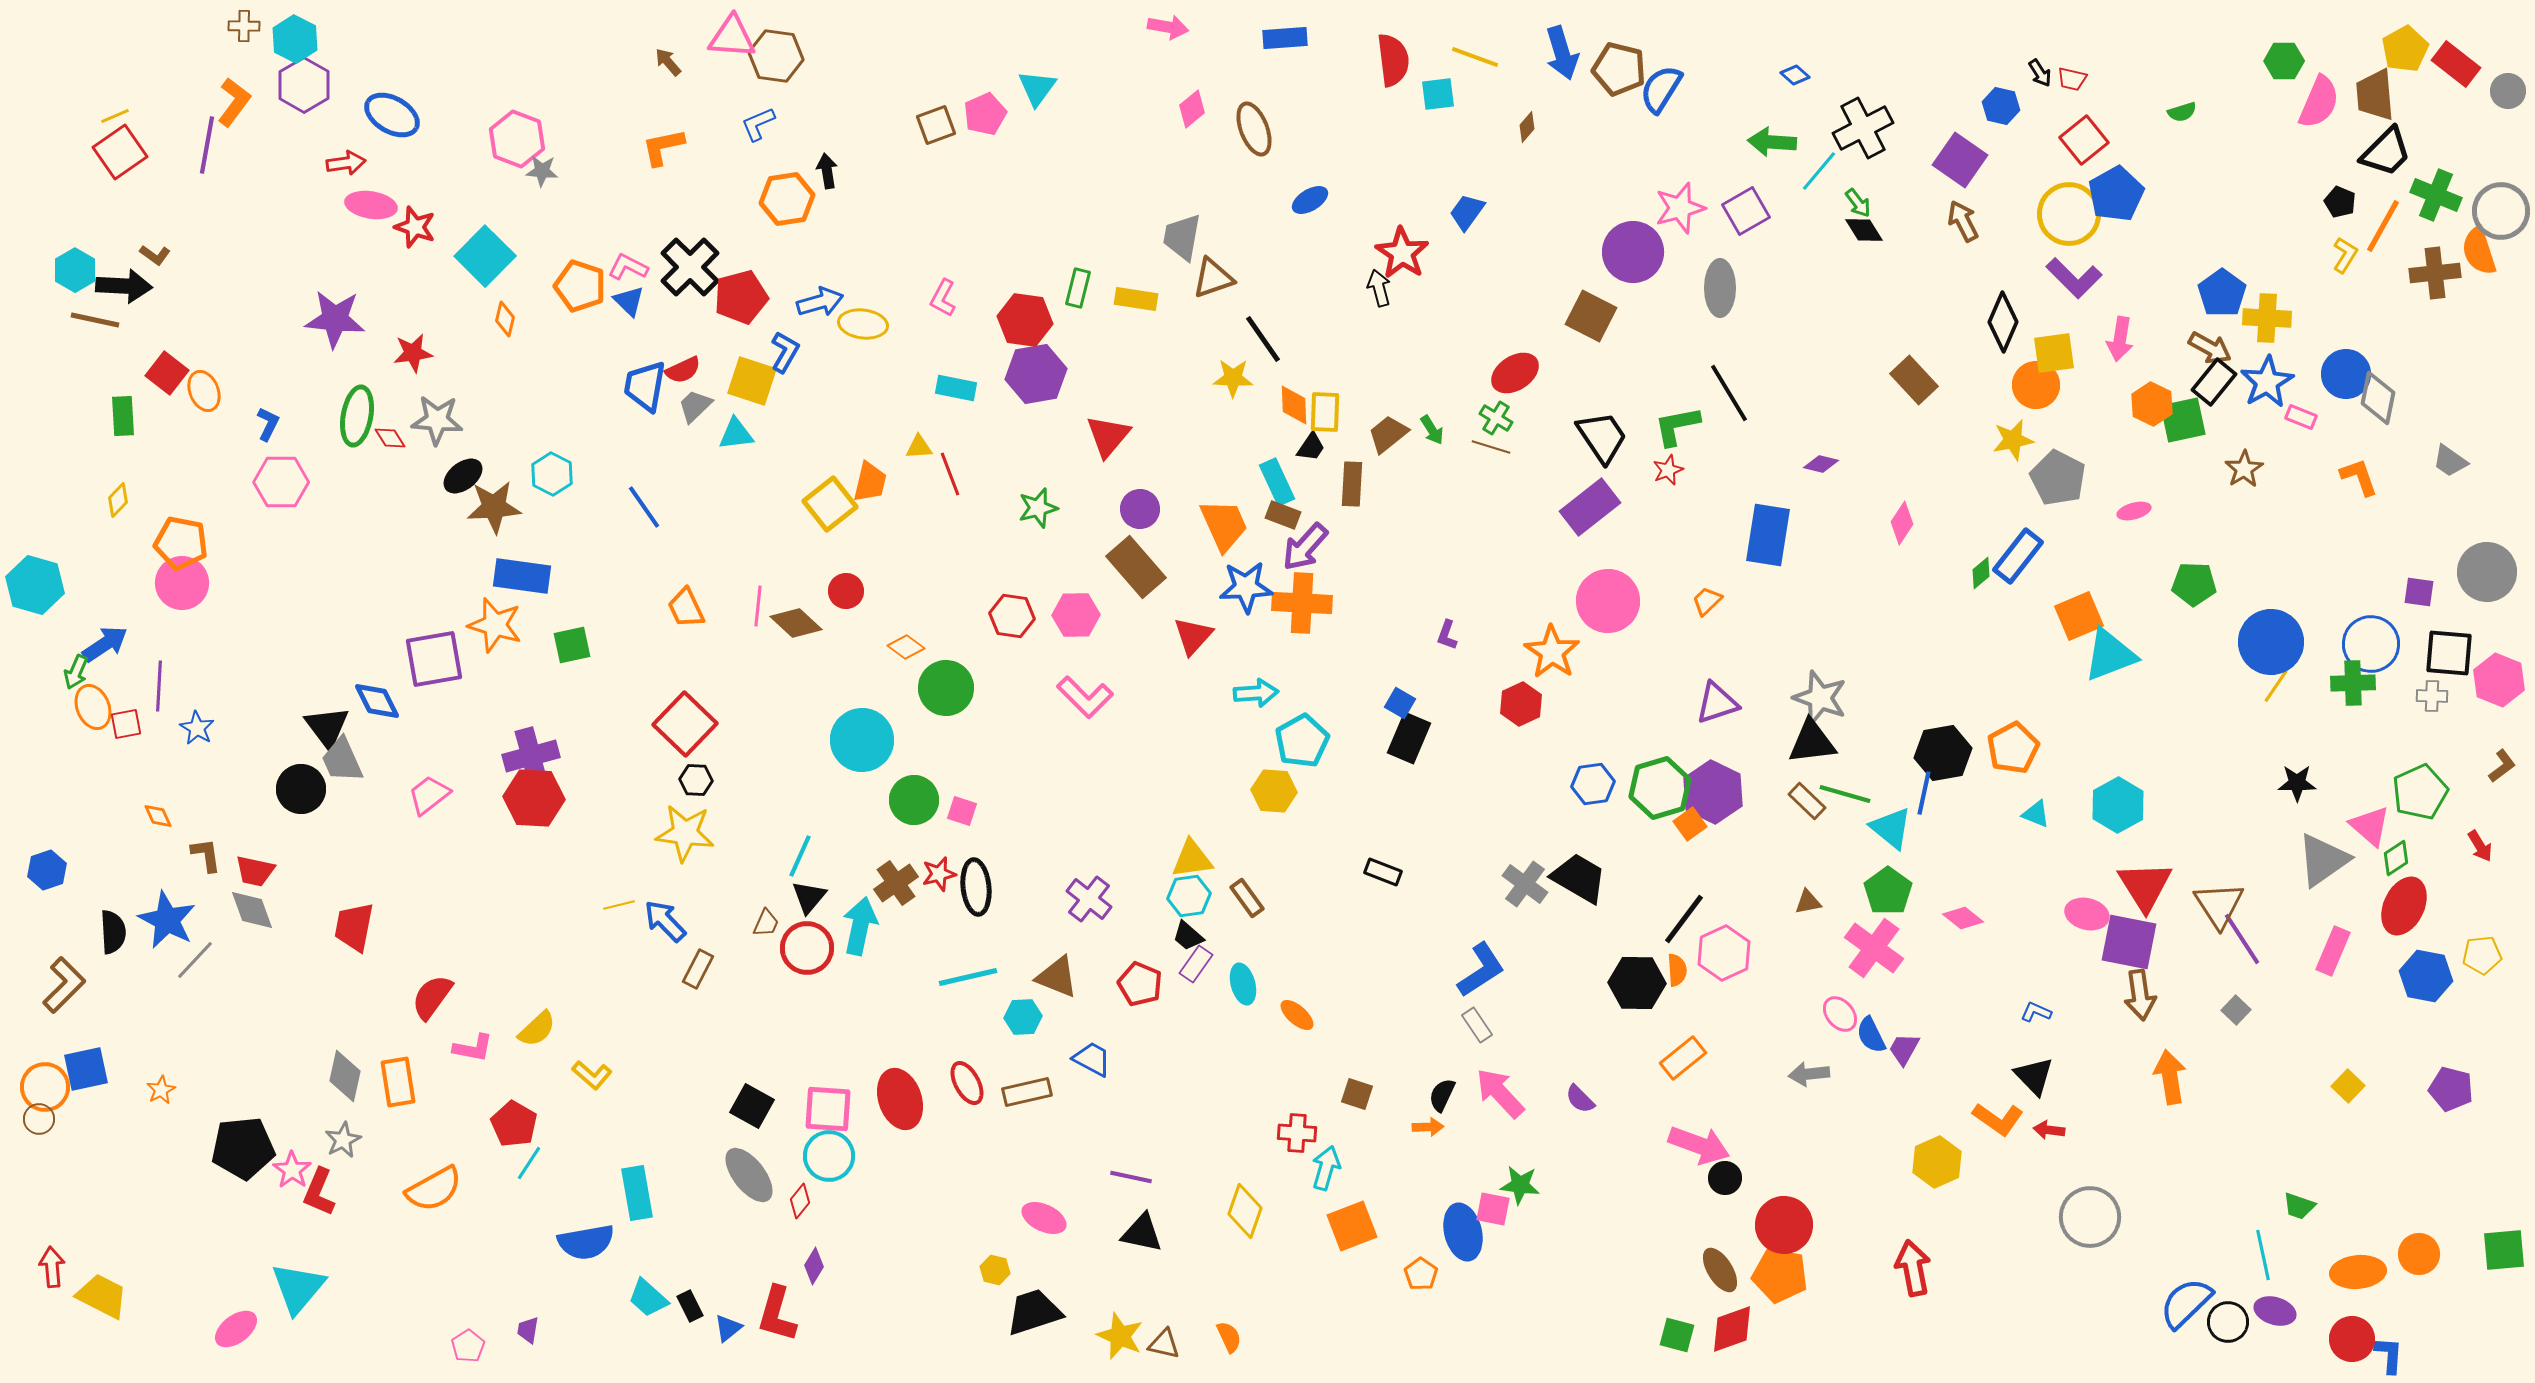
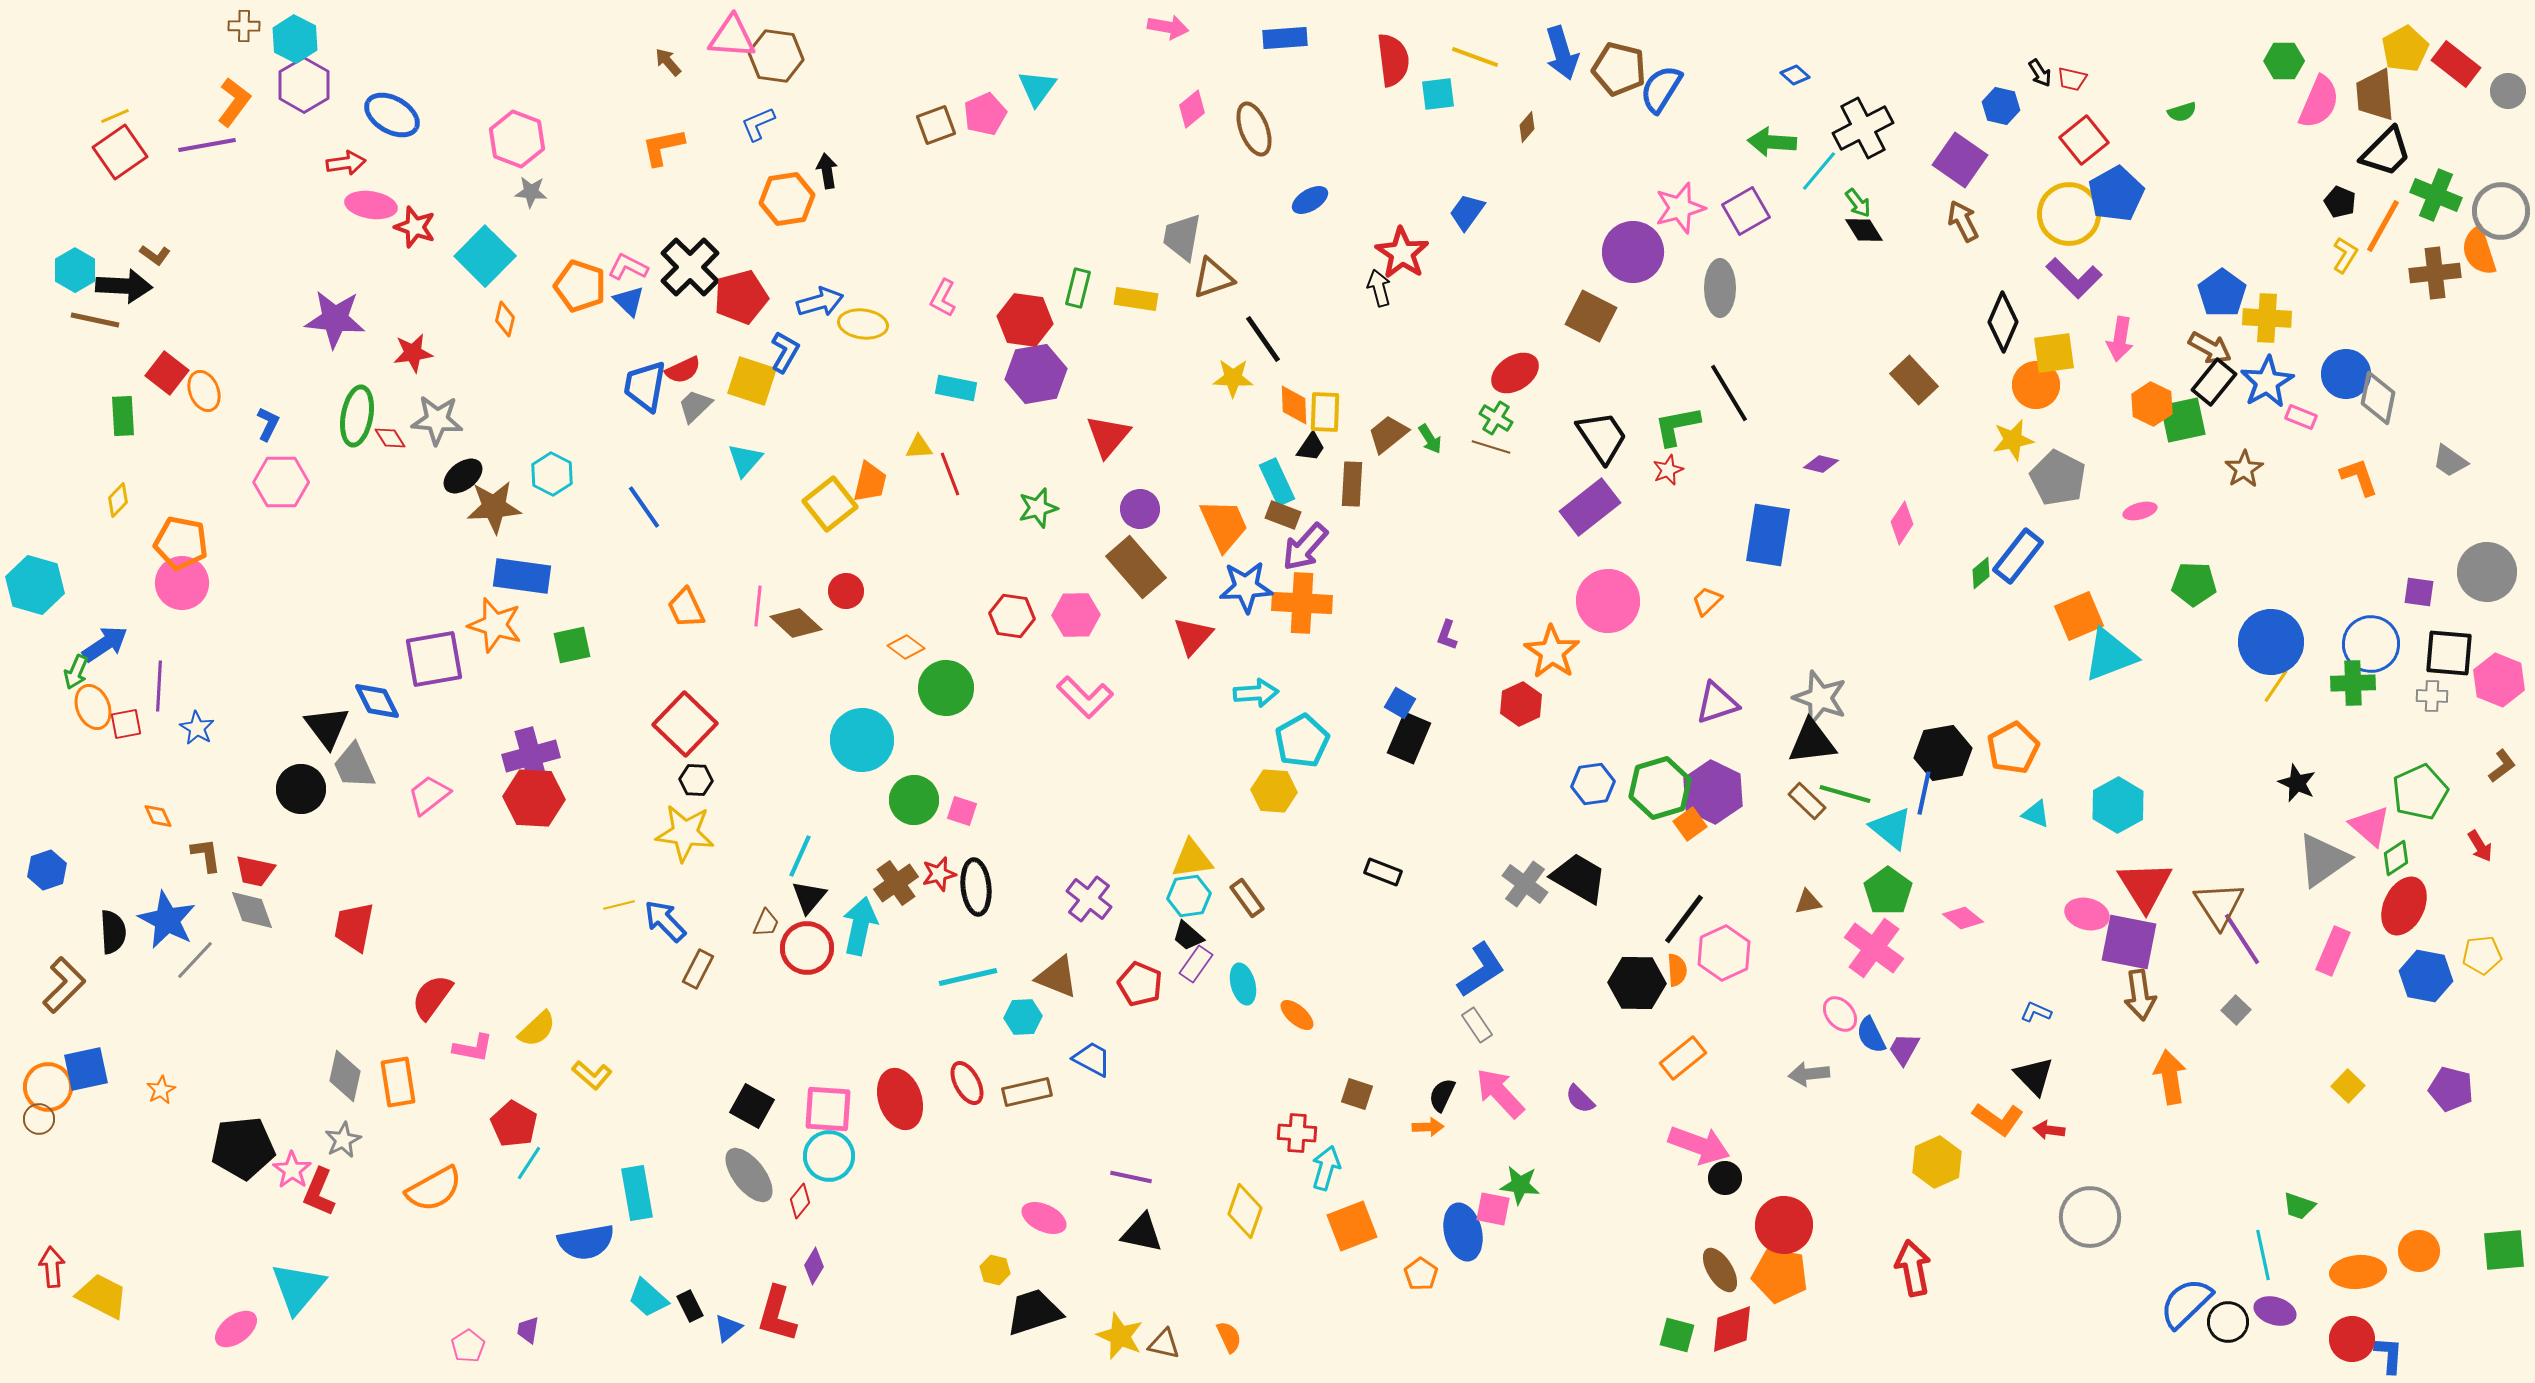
purple line at (207, 145): rotated 70 degrees clockwise
gray star at (542, 171): moved 11 px left, 21 px down
green arrow at (1432, 430): moved 2 px left, 9 px down
cyan triangle at (736, 434): moved 9 px right, 26 px down; rotated 42 degrees counterclockwise
pink ellipse at (2134, 511): moved 6 px right
gray trapezoid at (342, 760): moved 12 px right, 6 px down
black star at (2297, 783): rotated 24 degrees clockwise
orange circle at (45, 1087): moved 3 px right
orange circle at (2419, 1254): moved 3 px up
